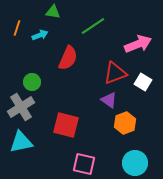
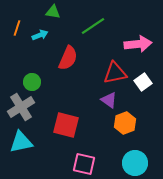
pink arrow: rotated 16 degrees clockwise
red triangle: rotated 10 degrees clockwise
white square: rotated 24 degrees clockwise
